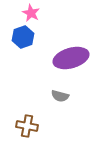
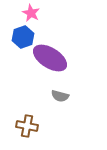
purple ellipse: moved 21 px left; rotated 48 degrees clockwise
